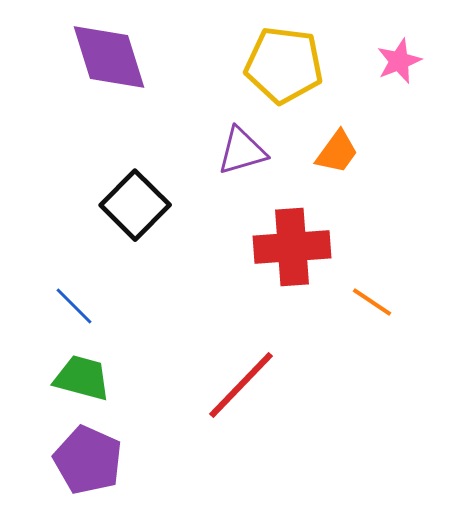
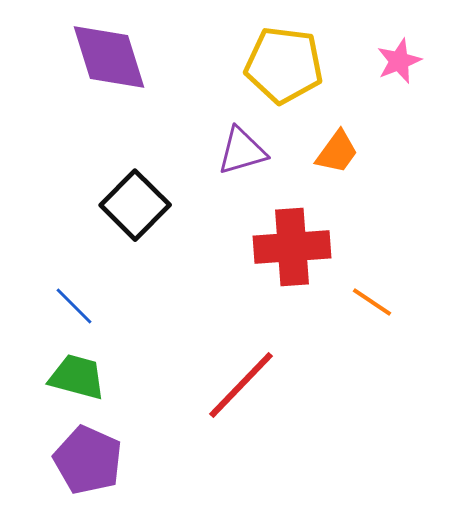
green trapezoid: moved 5 px left, 1 px up
